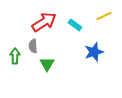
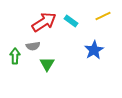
yellow line: moved 1 px left
cyan rectangle: moved 4 px left, 4 px up
gray semicircle: rotated 96 degrees counterclockwise
blue star: moved 2 px up; rotated 12 degrees counterclockwise
